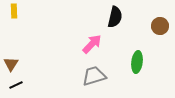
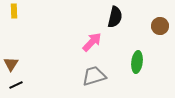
pink arrow: moved 2 px up
